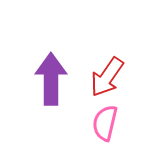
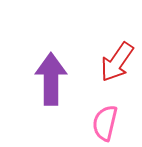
red arrow: moved 10 px right, 15 px up
